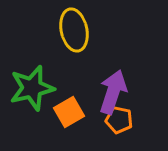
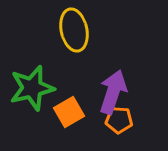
orange pentagon: rotated 8 degrees counterclockwise
